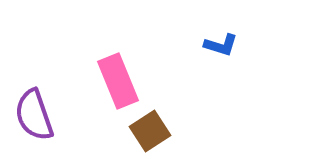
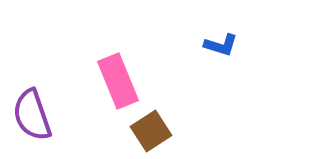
purple semicircle: moved 2 px left
brown square: moved 1 px right
